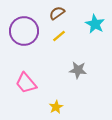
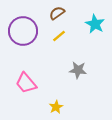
purple circle: moved 1 px left
